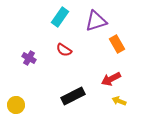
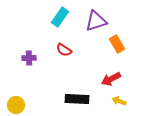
purple cross: rotated 32 degrees counterclockwise
black rectangle: moved 4 px right, 3 px down; rotated 30 degrees clockwise
